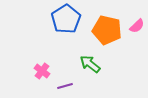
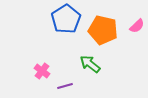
orange pentagon: moved 4 px left
